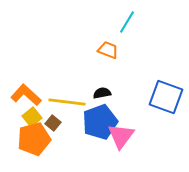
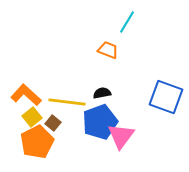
orange pentagon: moved 3 px right, 3 px down; rotated 12 degrees counterclockwise
